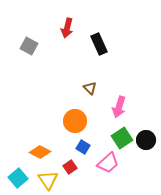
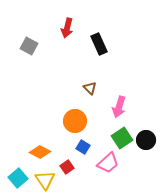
red square: moved 3 px left
yellow triangle: moved 3 px left
